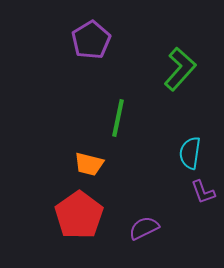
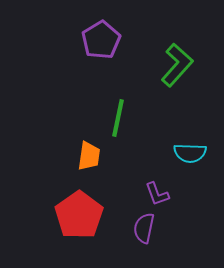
purple pentagon: moved 10 px right
green L-shape: moved 3 px left, 4 px up
cyan semicircle: rotated 96 degrees counterclockwise
orange trapezoid: moved 8 px up; rotated 96 degrees counterclockwise
purple L-shape: moved 46 px left, 2 px down
purple semicircle: rotated 52 degrees counterclockwise
